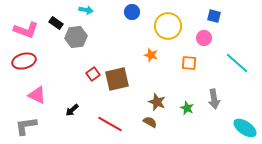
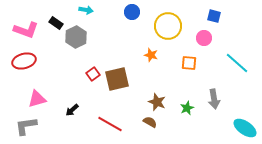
gray hexagon: rotated 20 degrees counterclockwise
pink triangle: moved 4 px down; rotated 42 degrees counterclockwise
green star: rotated 24 degrees clockwise
